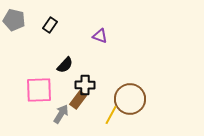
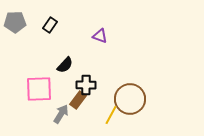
gray pentagon: moved 1 px right, 2 px down; rotated 15 degrees counterclockwise
black cross: moved 1 px right
pink square: moved 1 px up
